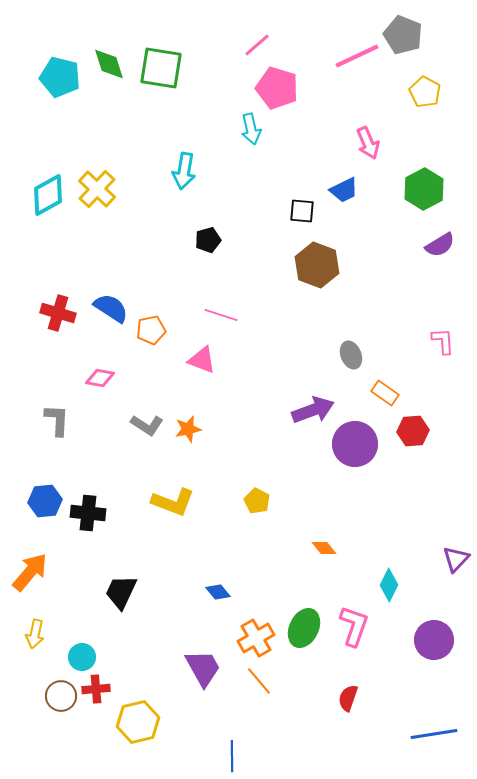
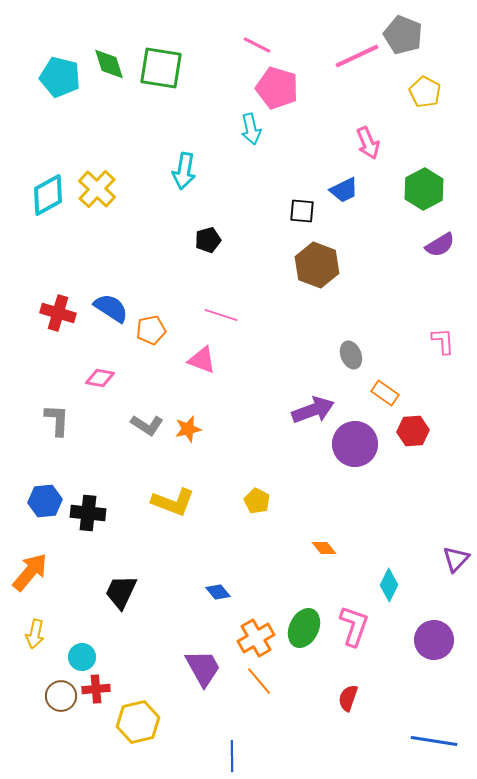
pink line at (257, 45): rotated 68 degrees clockwise
blue line at (434, 734): moved 7 px down; rotated 18 degrees clockwise
